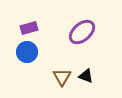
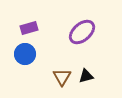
blue circle: moved 2 px left, 2 px down
black triangle: rotated 35 degrees counterclockwise
